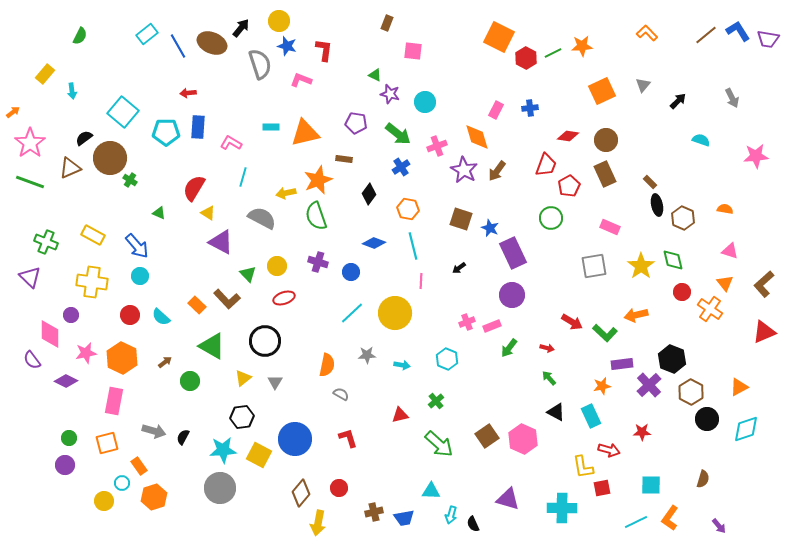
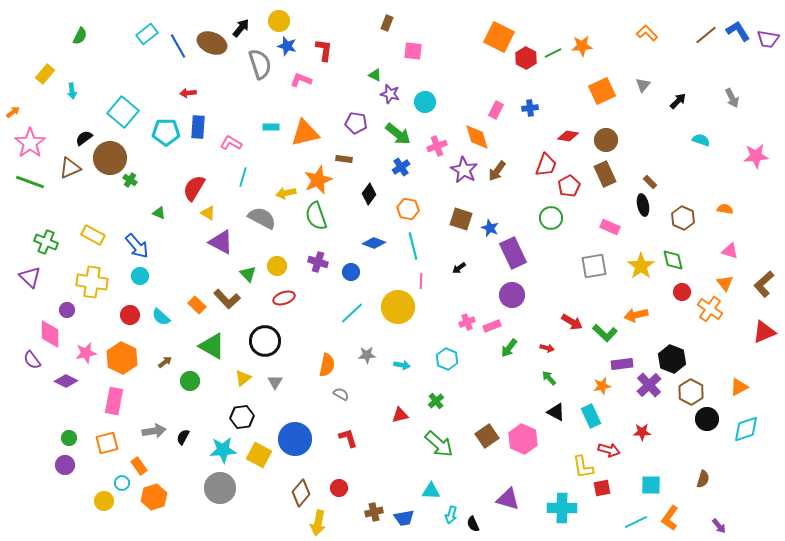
black ellipse at (657, 205): moved 14 px left
yellow circle at (395, 313): moved 3 px right, 6 px up
purple circle at (71, 315): moved 4 px left, 5 px up
gray arrow at (154, 431): rotated 25 degrees counterclockwise
